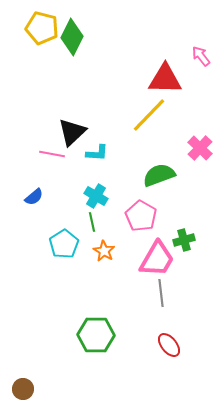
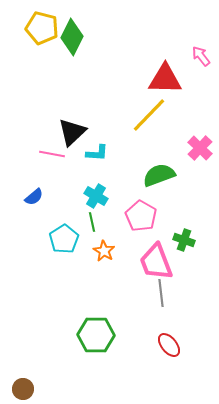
green cross: rotated 35 degrees clockwise
cyan pentagon: moved 5 px up
pink trapezoid: moved 1 px left, 3 px down; rotated 129 degrees clockwise
